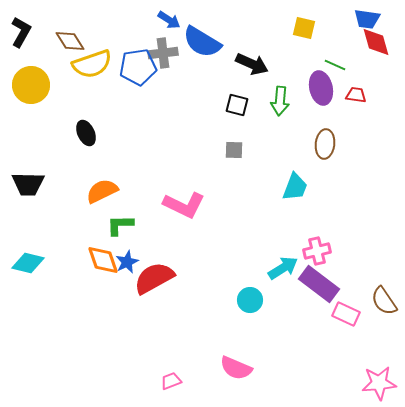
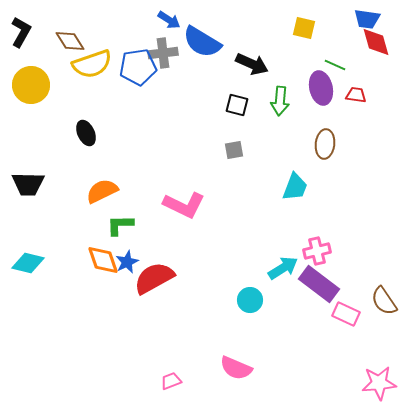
gray square: rotated 12 degrees counterclockwise
